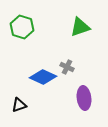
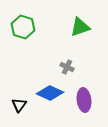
green hexagon: moved 1 px right
blue diamond: moved 7 px right, 16 px down
purple ellipse: moved 2 px down
black triangle: rotated 35 degrees counterclockwise
